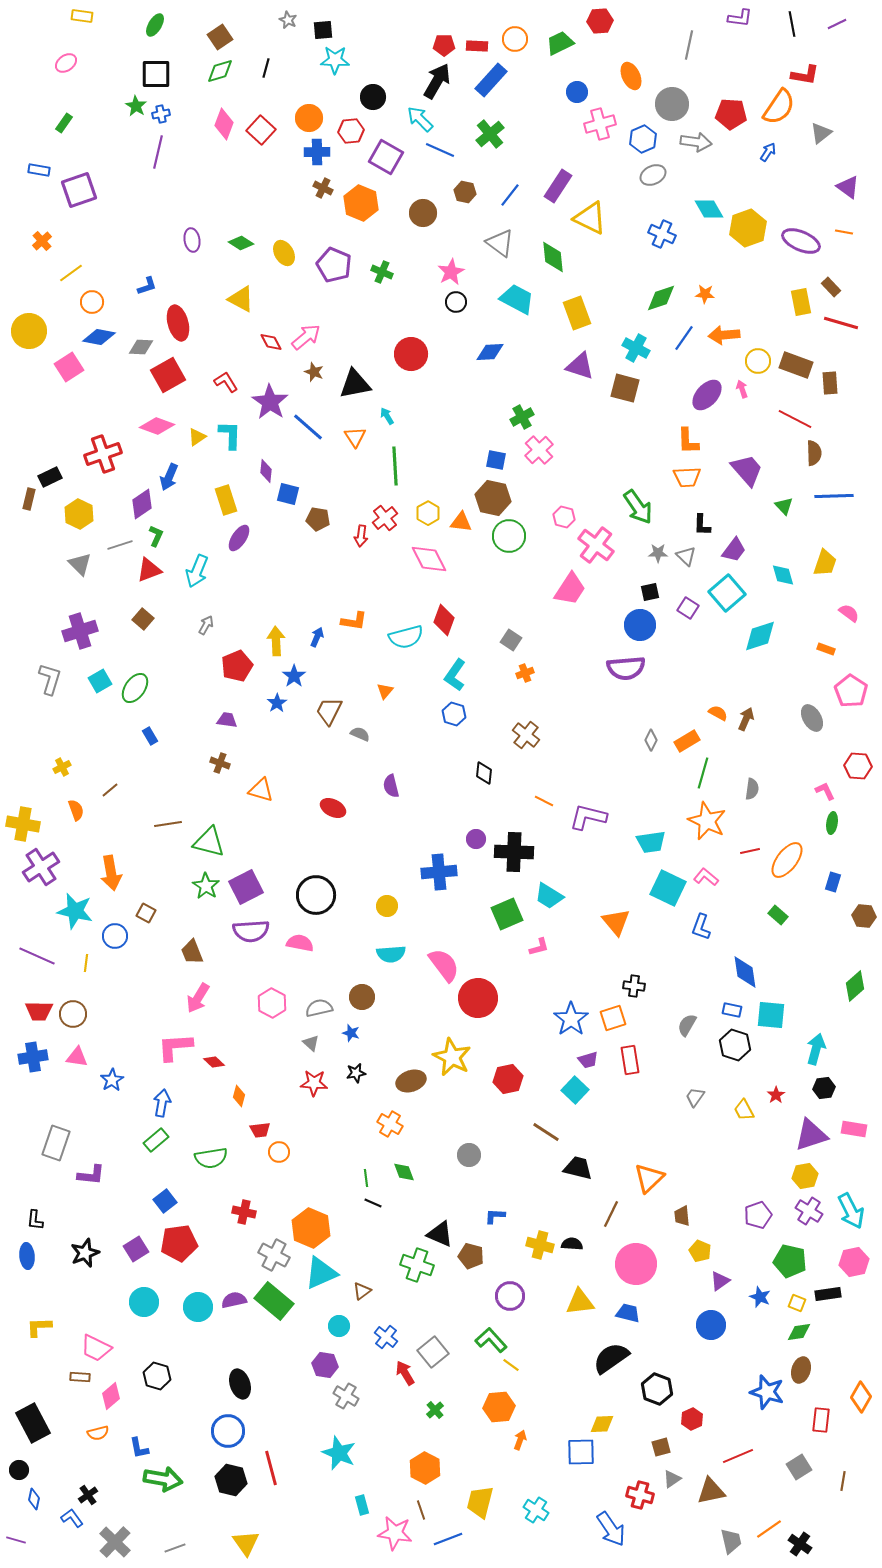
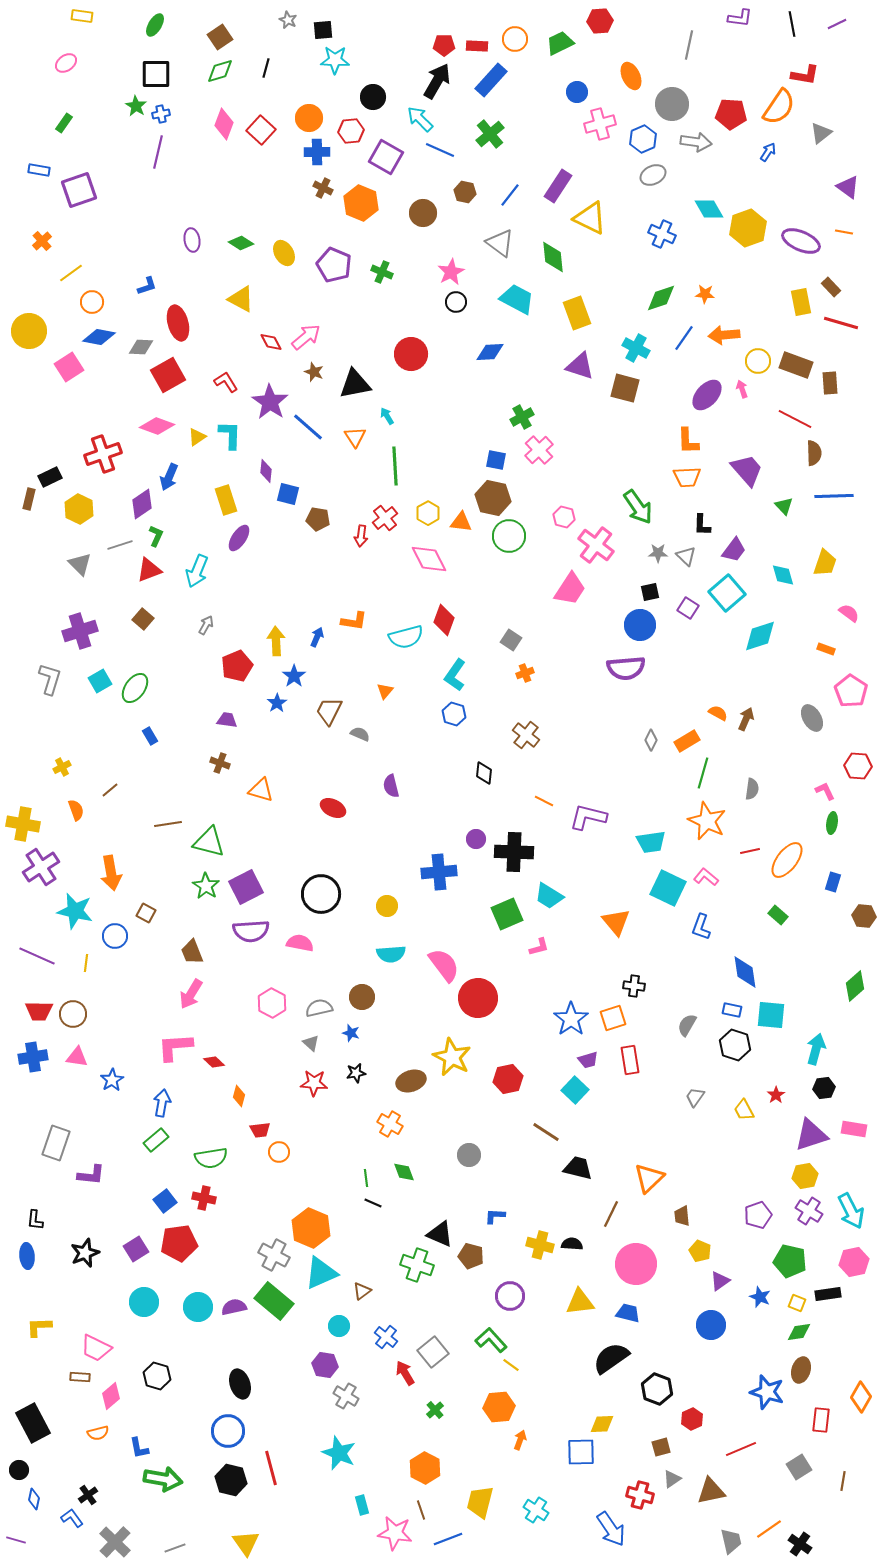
yellow hexagon at (79, 514): moved 5 px up
black circle at (316, 895): moved 5 px right, 1 px up
pink arrow at (198, 998): moved 7 px left, 4 px up
red cross at (244, 1212): moved 40 px left, 14 px up
purple semicircle at (234, 1300): moved 7 px down
red line at (738, 1456): moved 3 px right, 7 px up
